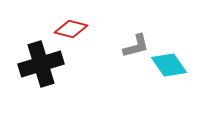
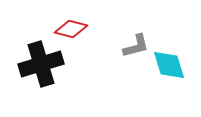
cyan diamond: rotated 18 degrees clockwise
